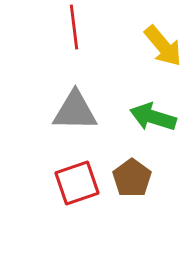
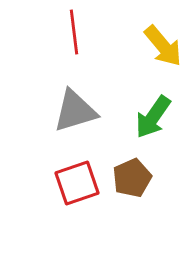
red line: moved 5 px down
gray triangle: rotated 18 degrees counterclockwise
green arrow: rotated 72 degrees counterclockwise
brown pentagon: rotated 12 degrees clockwise
